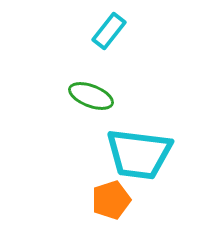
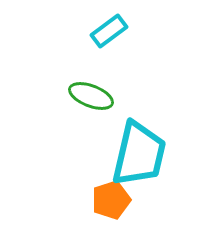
cyan rectangle: rotated 15 degrees clockwise
cyan trapezoid: rotated 84 degrees counterclockwise
